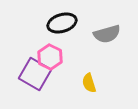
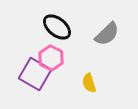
black ellipse: moved 5 px left, 4 px down; rotated 56 degrees clockwise
gray semicircle: rotated 28 degrees counterclockwise
pink hexagon: moved 1 px right, 1 px down
